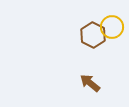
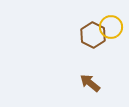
yellow circle: moved 1 px left
